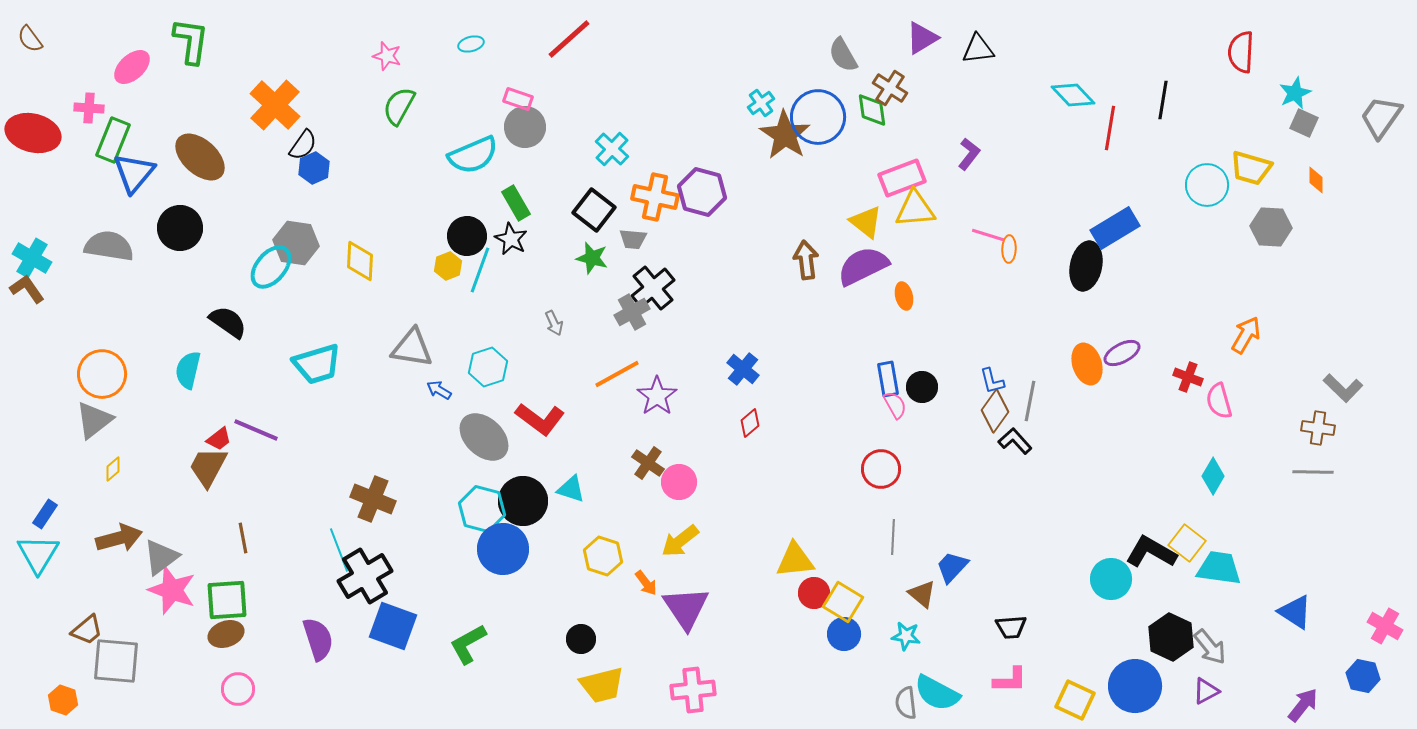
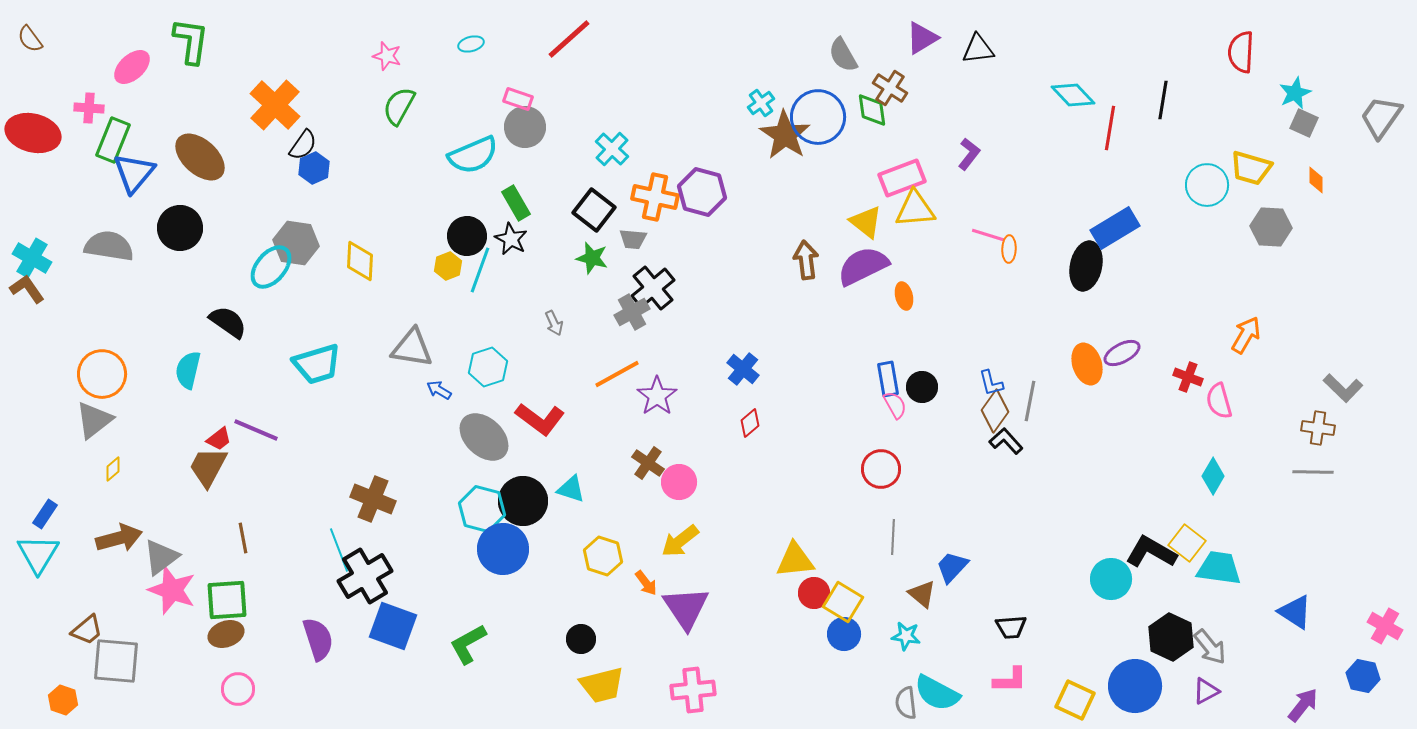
blue L-shape at (992, 381): moved 1 px left, 2 px down
black L-shape at (1015, 441): moved 9 px left
